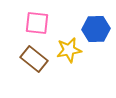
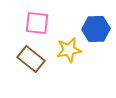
brown rectangle: moved 3 px left
